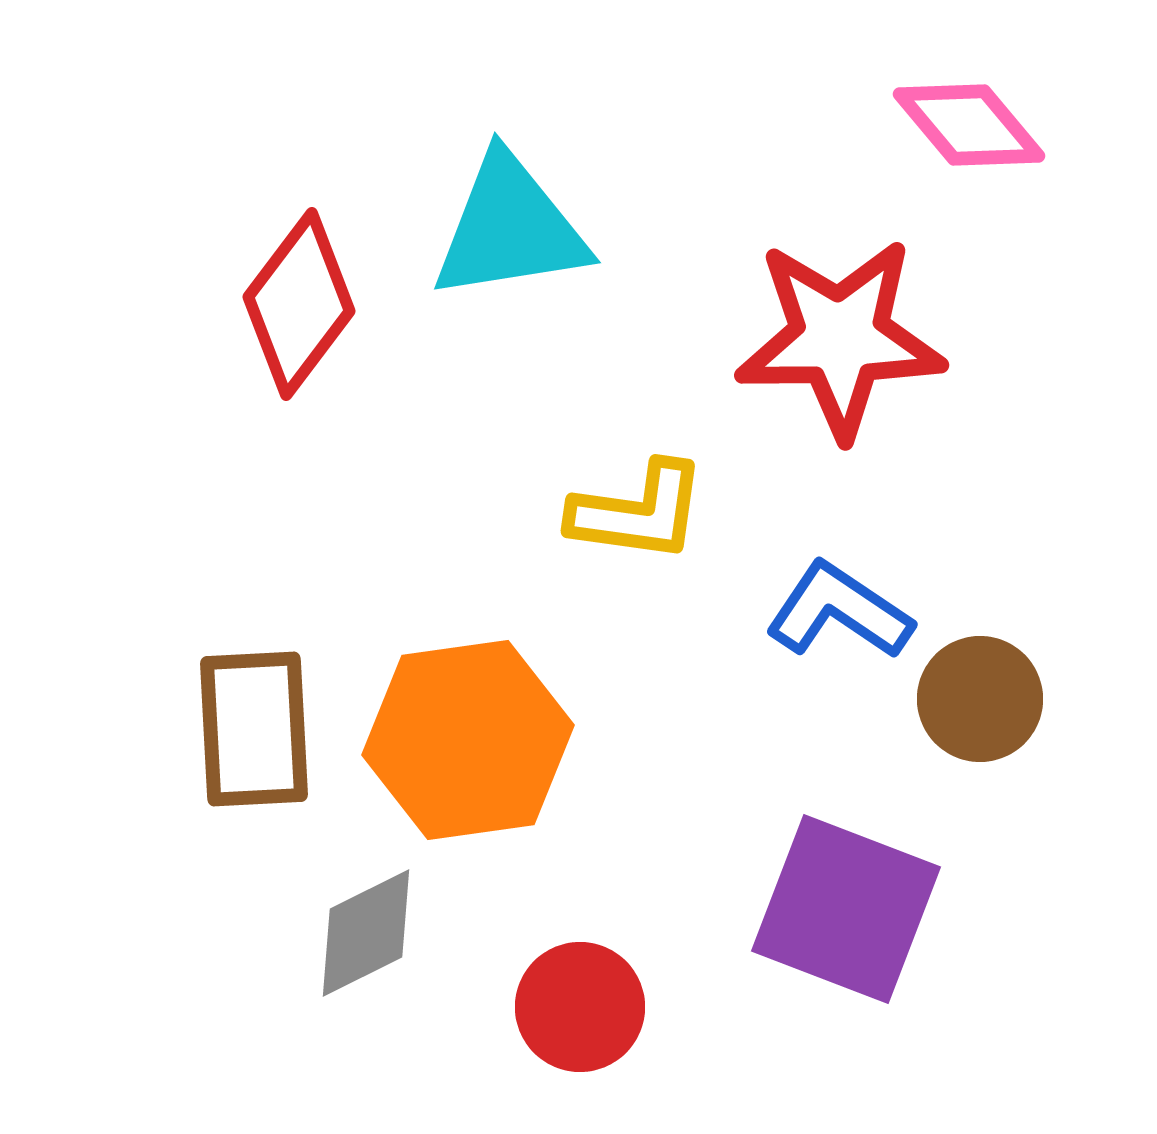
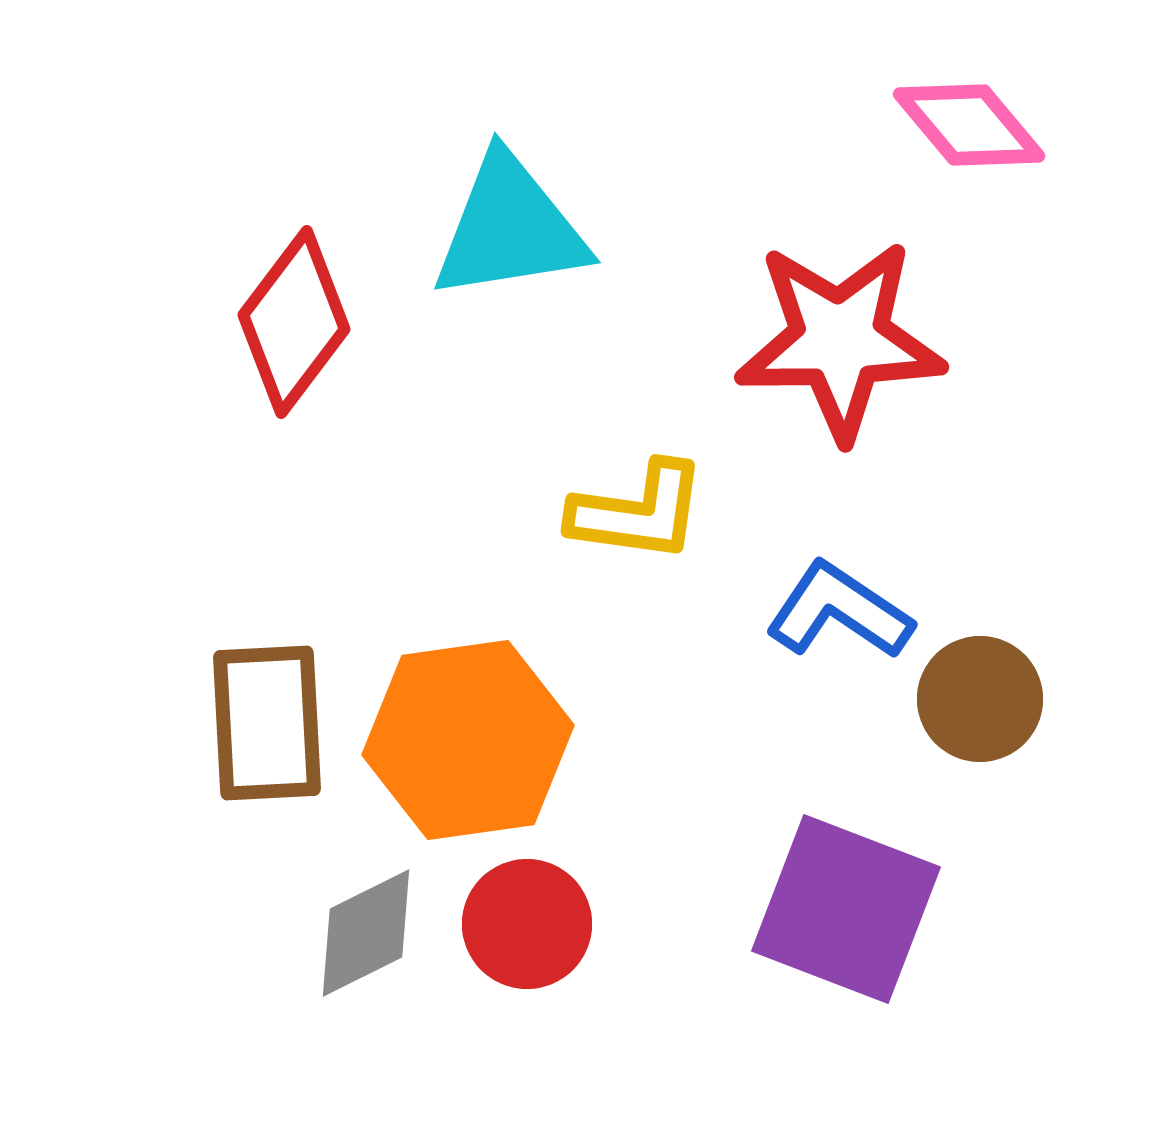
red diamond: moved 5 px left, 18 px down
red star: moved 2 px down
brown rectangle: moved 13 px right, 6 px up
red circle: moved 53 px left, 83 px up
